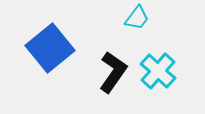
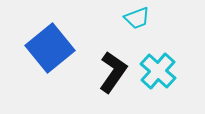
cyan trapezoid: rotated 32 degrees clockwise
